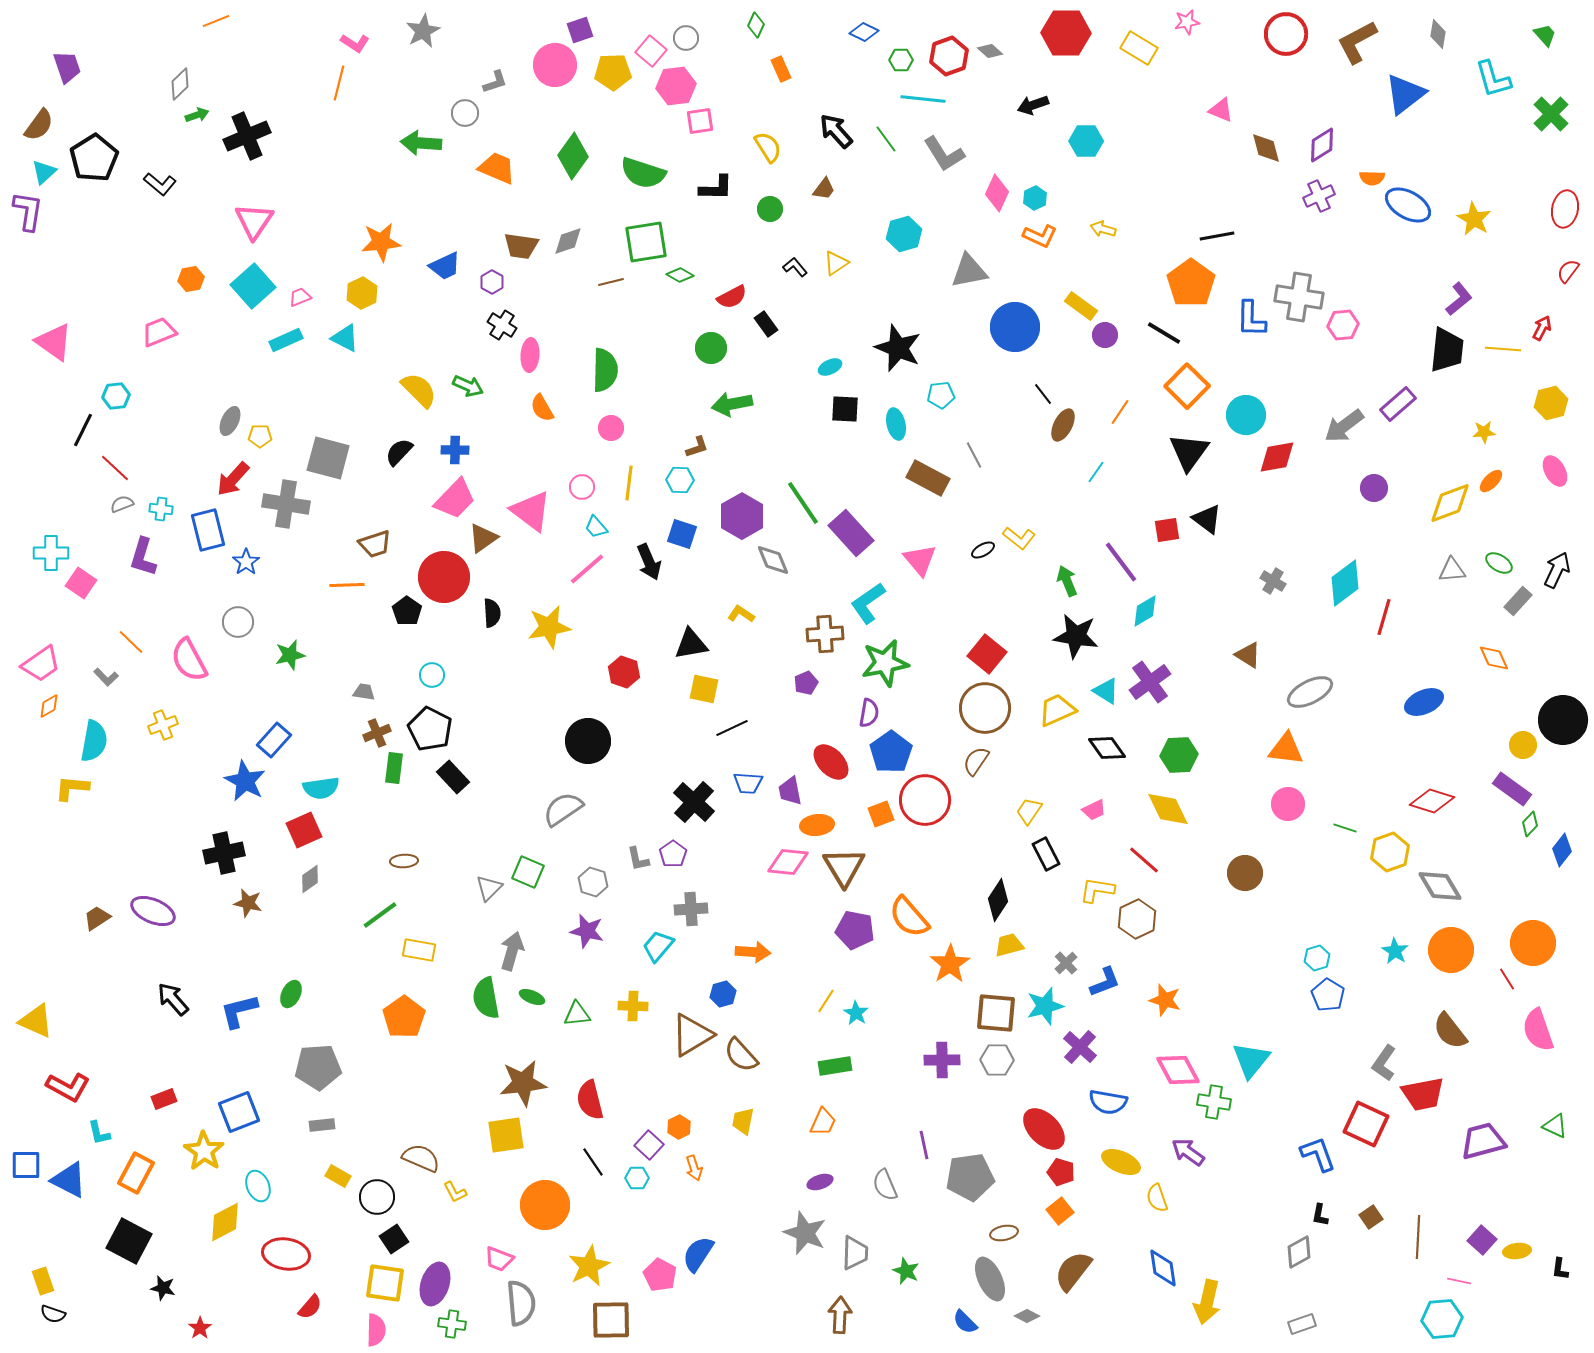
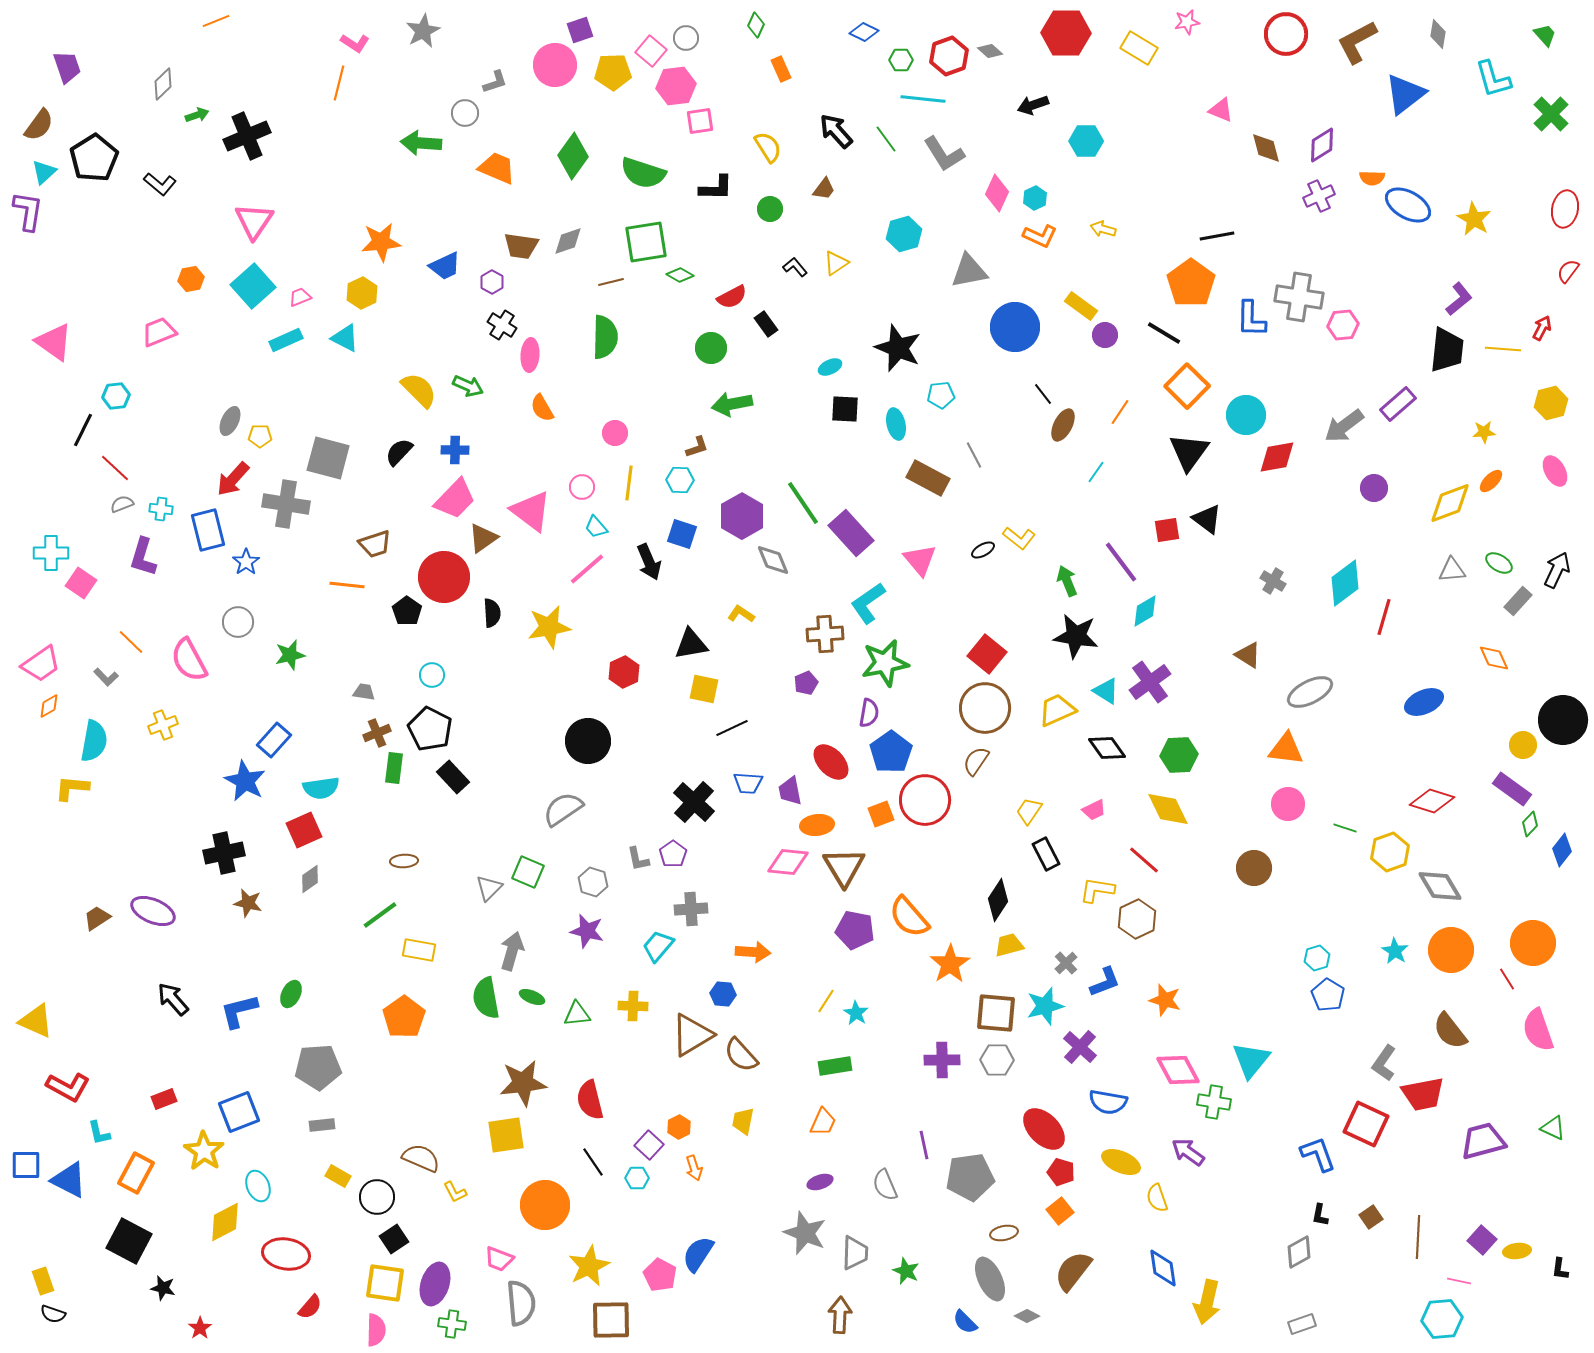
gray diamond at (180, 84): moved 17 px left
green semicircle at (605, 370): moved 33 px up
pink circle at (611, 428): moved 4 px right, 5 px down
orange line at (347, 585): rotated 8 degrees clockwise
red hexagon at (624, 672): rotated 16 degrees clockwise
brown circle at (1245, 873): moved 9 px right, 5 px up
blue hexagon at (723, 994): rotated 20 degrees clockwise
green triangle at (1555, 1126): moved 2 px left, 2 px down
